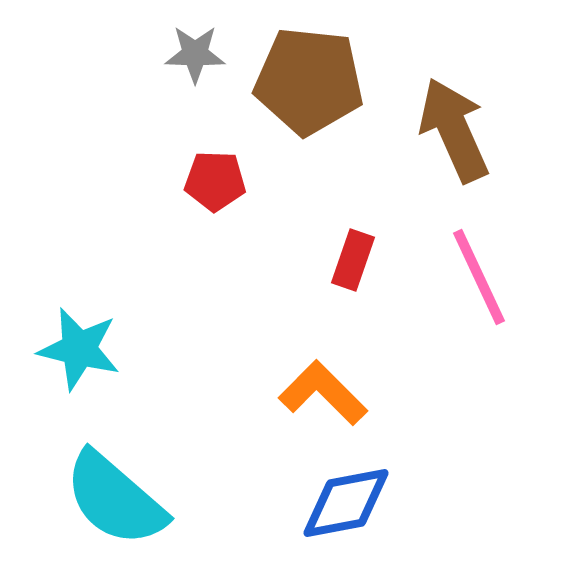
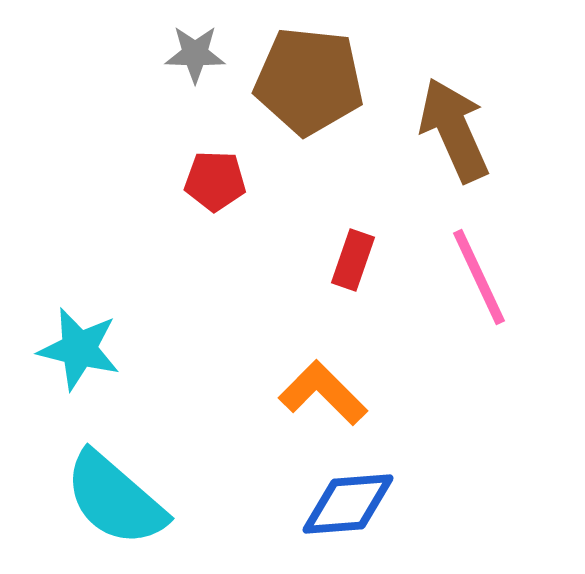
blue diamond: moved 2 px right, 1 px down; rotated 6 degrees clockwise
